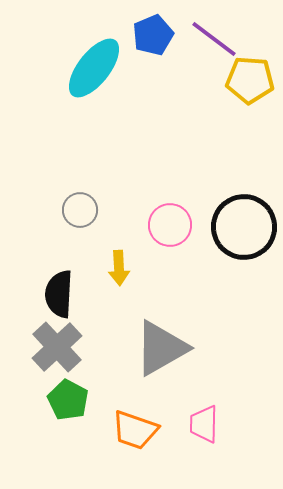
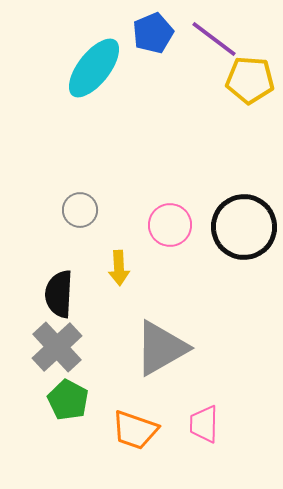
blue pentagon: moved 2 px up
